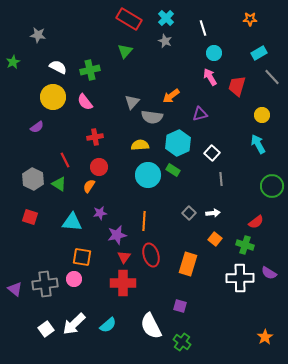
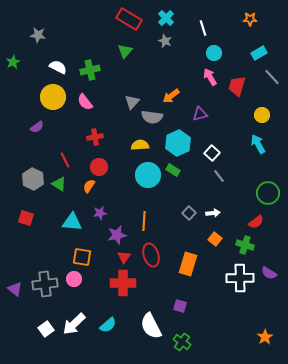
gray line at (221, 179): moved 2 px left, 3 px up; rotated 32 degrees counterclockwise
green circle at (272, 186): moved 4 px left, 7 px down
red square at (30, 217): moved 4 px left, 1 px down
